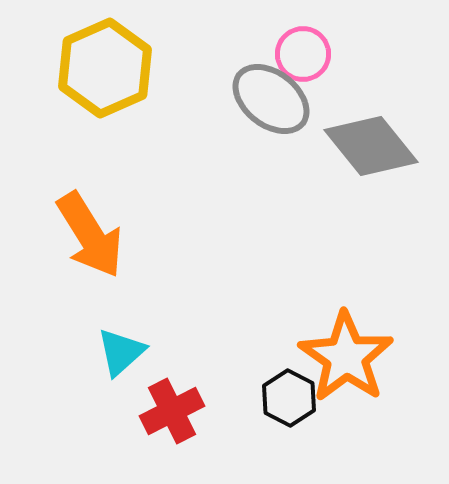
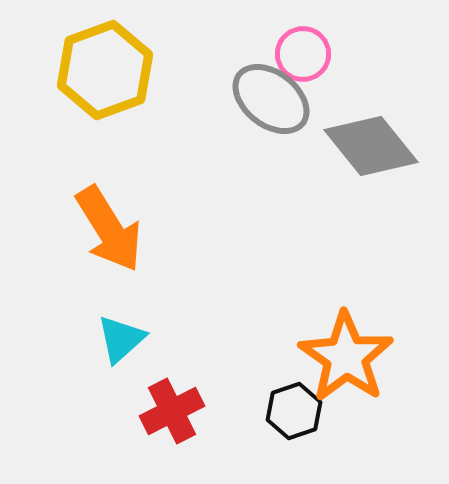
yellow hexagon: moved 2 px down; rotated 4 degrees clockwise
orange arrow: moved 19 px right, 6 px up
cyan triangle: moved 13 px up
black hexagon: moved 5 px right, 13 px down; rotated 14 degrees clockwise
